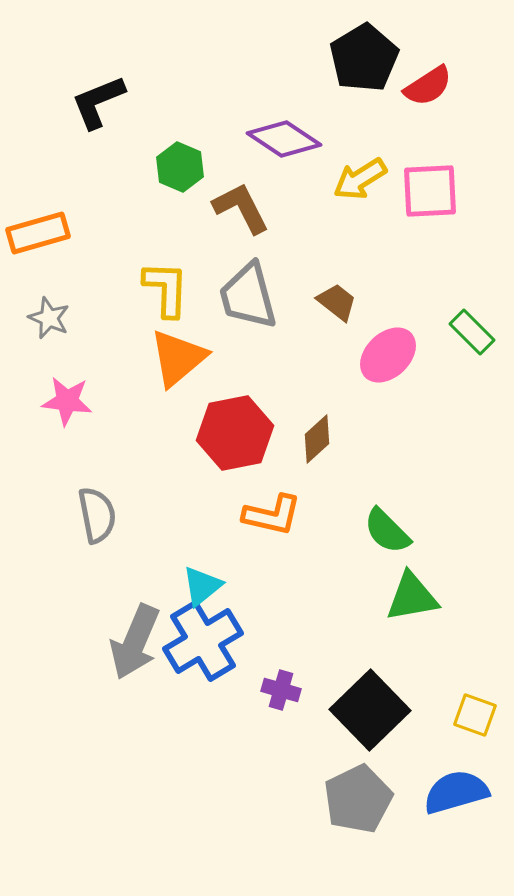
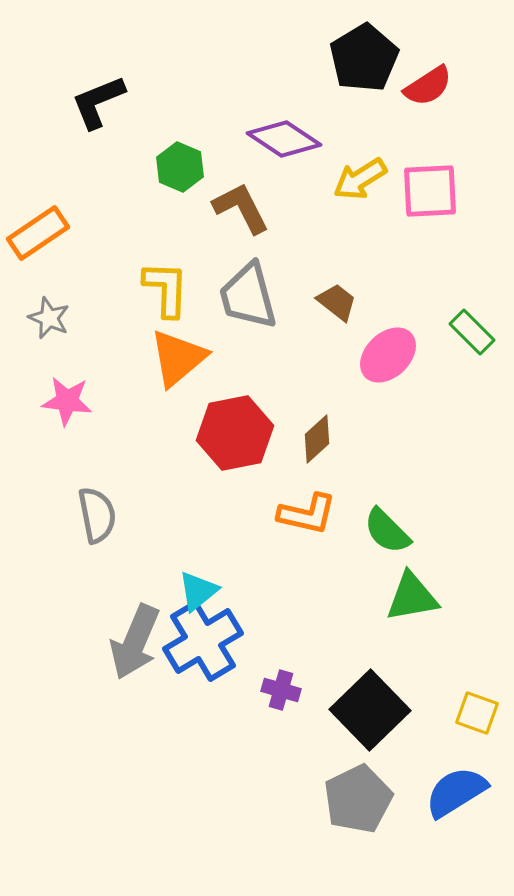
orange rectangle: rotated 18 degrees counterclockwise
orange L-shape: moved 35 px right, 1 px up
cyan triangle: moved 4 px left, 5 px down
yellow square: moved 2 px right, 2 px up
blue semicircle: rotated 16 degrees counterclockwise
